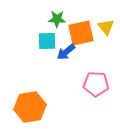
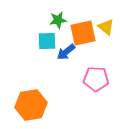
green star: moved 1 px right, 1 px down; rotated 12 degrees counterclockwise
yellow triangle: rotated 12 degrees counterclockwise
orange square: moved 2 px right
pink pentagon: moved 5 px up
orange hexagon: moved 1 px right, 2 px up
